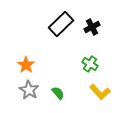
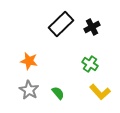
orange star: moved 3 px right, 4 px up; rotated 24 degrees counterclockwise
